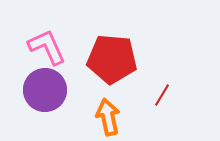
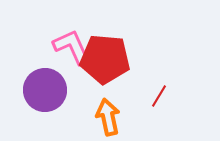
pink L-shape: moved 25 px right
red pentagon: moved 7 px left
red line: moved 3 px left, 1 px down
